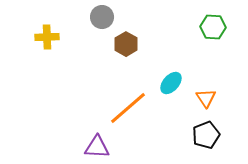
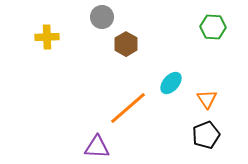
orange triangle: moved 1 px right, 1 px down
